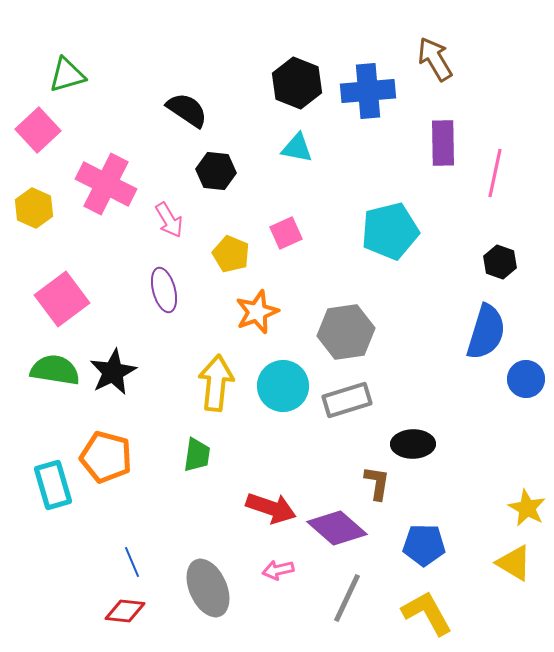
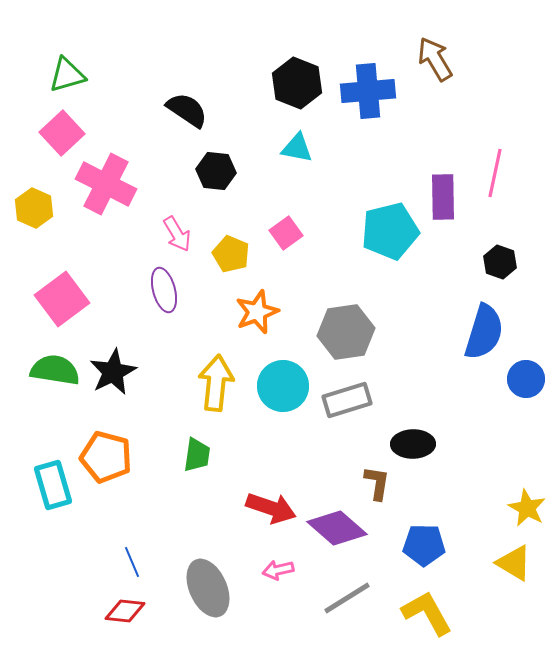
pink square at (38, 130): moved 24 px right, 3 px down
purple rectangle at (443, 143): moved 54 px down
pink arrow at (169, 220): moved 8 px right, 14 px down
pink square at (286, 233): rotated 12 degrees counterclockwise
blue semicircle at (486, 332): moved 2 px left
gray line at (347, 598): rotated 33 degrees clockwise
